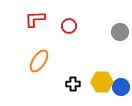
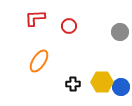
red L-shape: moved 1 px up
